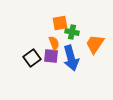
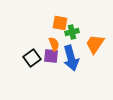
orange square: rotated 21 degrees clockwise
green cross: rotated 24 degrees counterclockwise
orange semicircle: moved 1 px down
